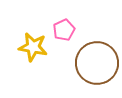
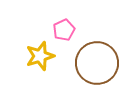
yellow star: moved 7 px right, 9 px down; rotated 28 degrees counterclockwise
